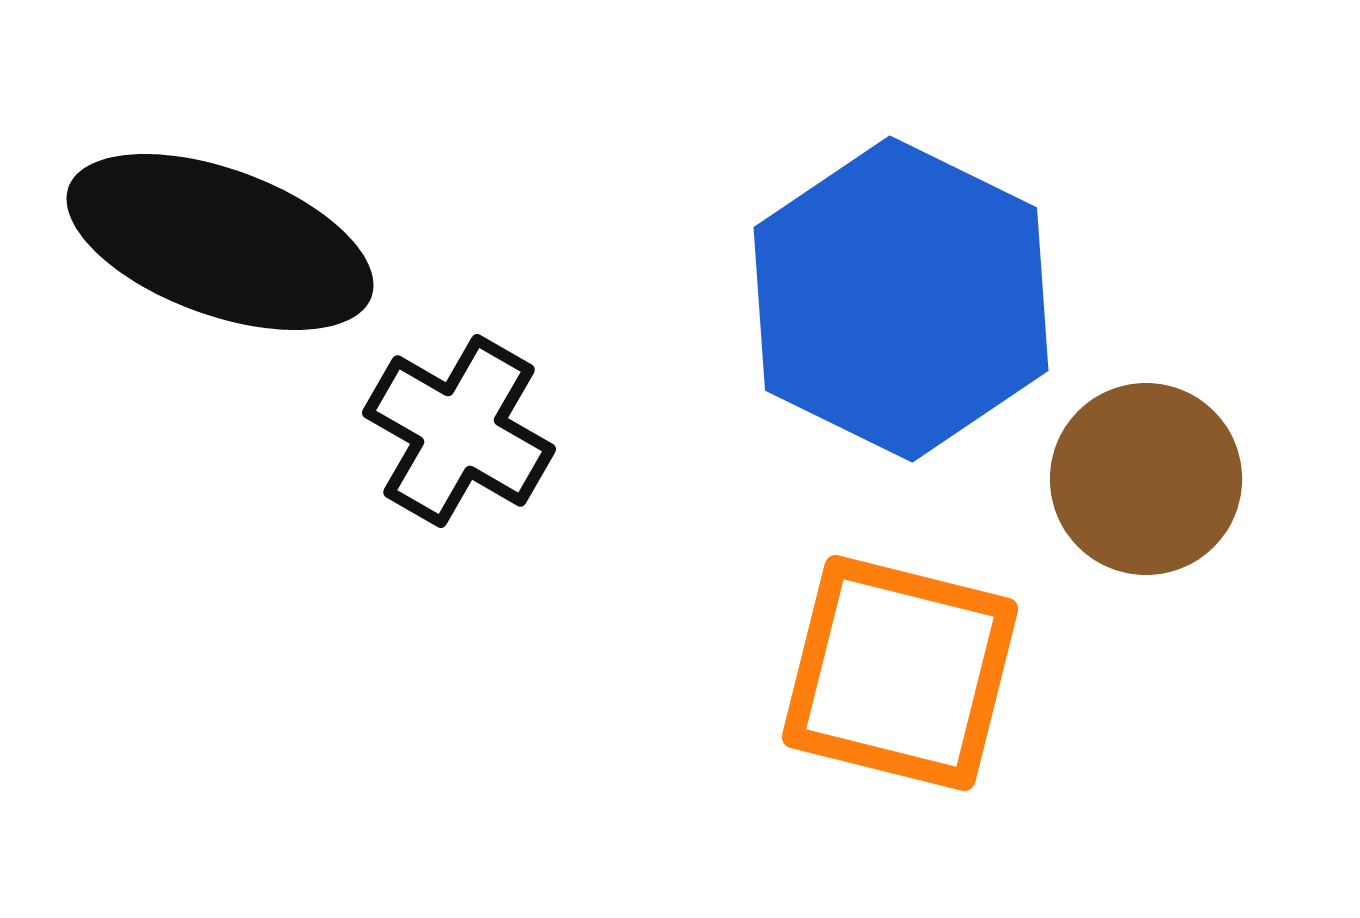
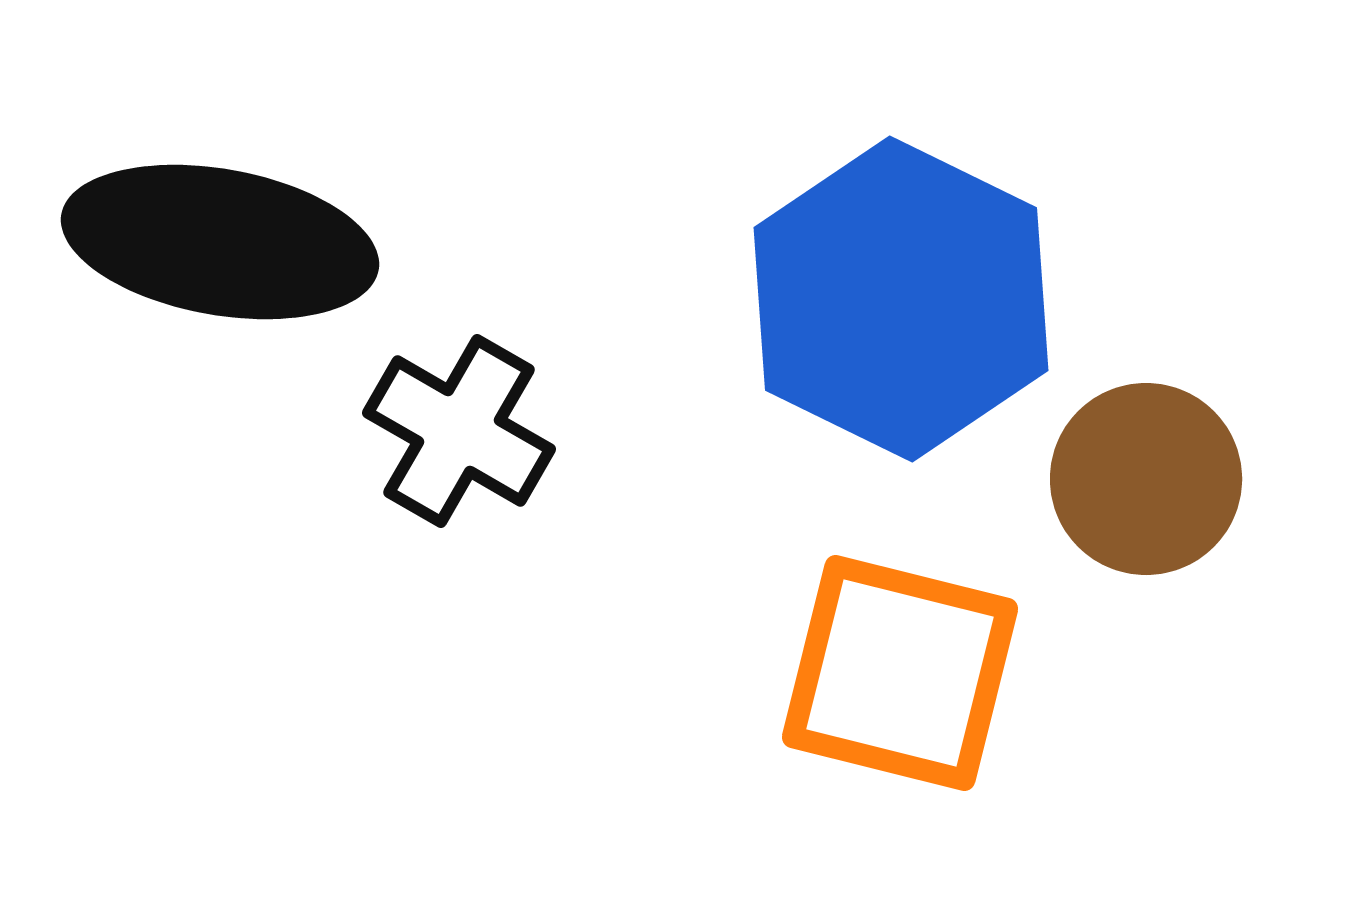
black ellipse: rotated 10 degrees counterclockwise
